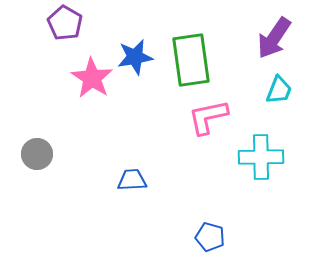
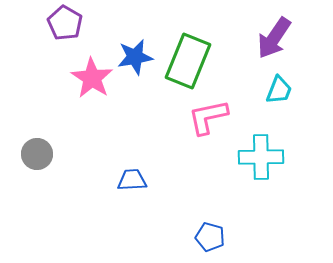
green rectangle: moved 3 px left, 1 px down; rotated 30 degrees clockwise
